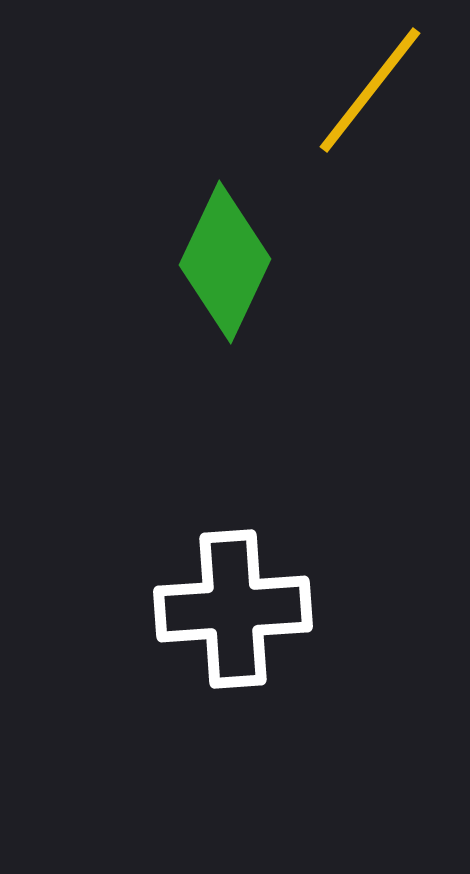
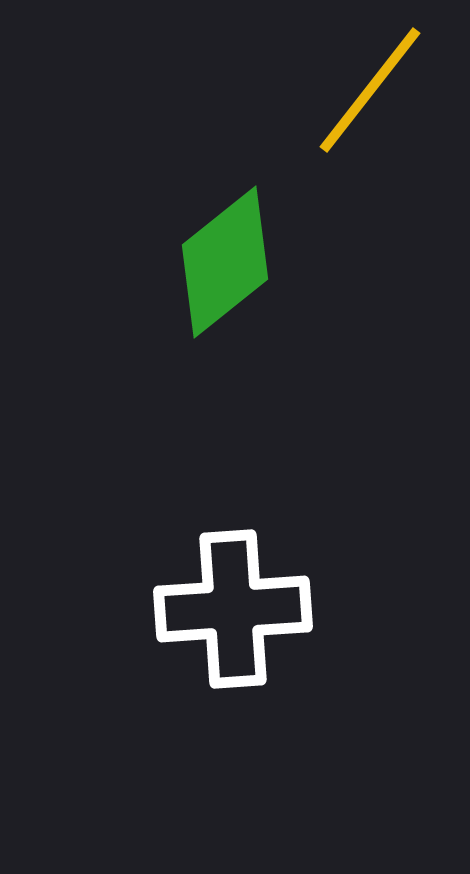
green diamond: rotated 26 degrees clockwise
